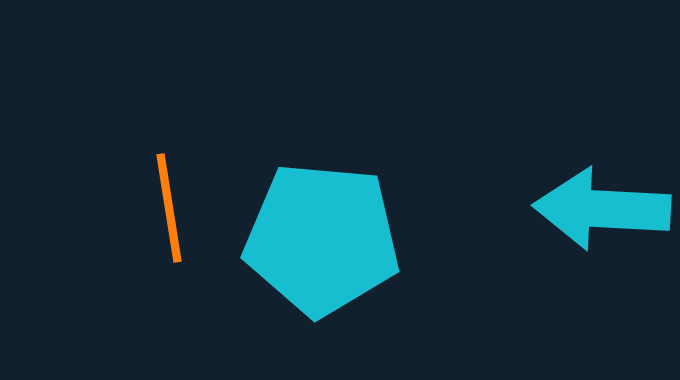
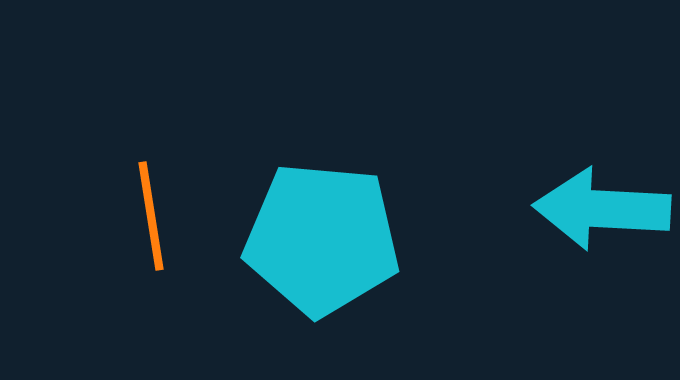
orange line: moved 18 px left, 8 px down
